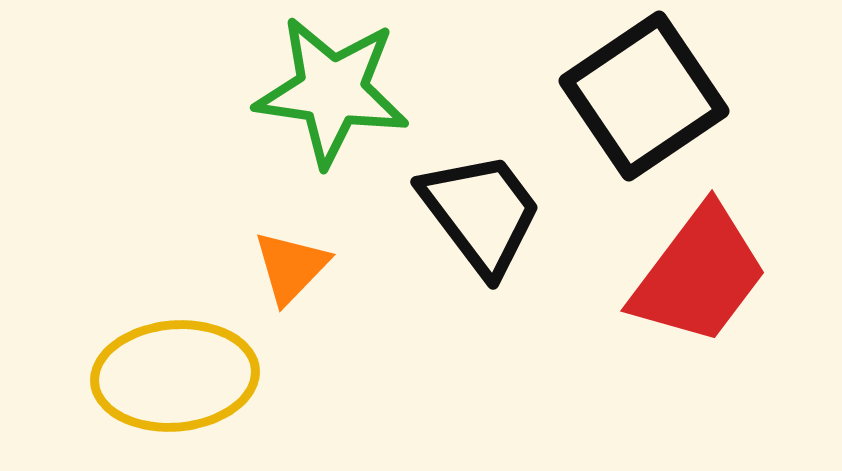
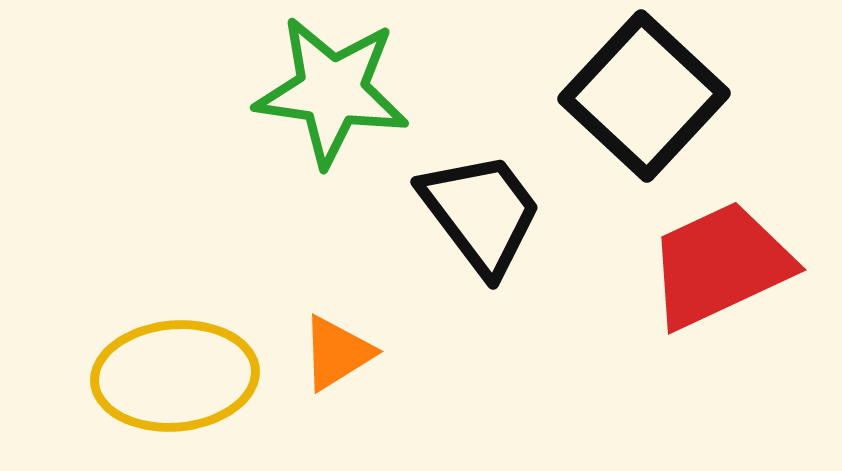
black square: rotated 13 degrees counterclockwise
orange triangle: moved 46 px right, 86 px down; rotated 14 degrees clockwise
red trapezoid: moved 21 px right, 10 px up; rotated 152 degrees counterclockwise
